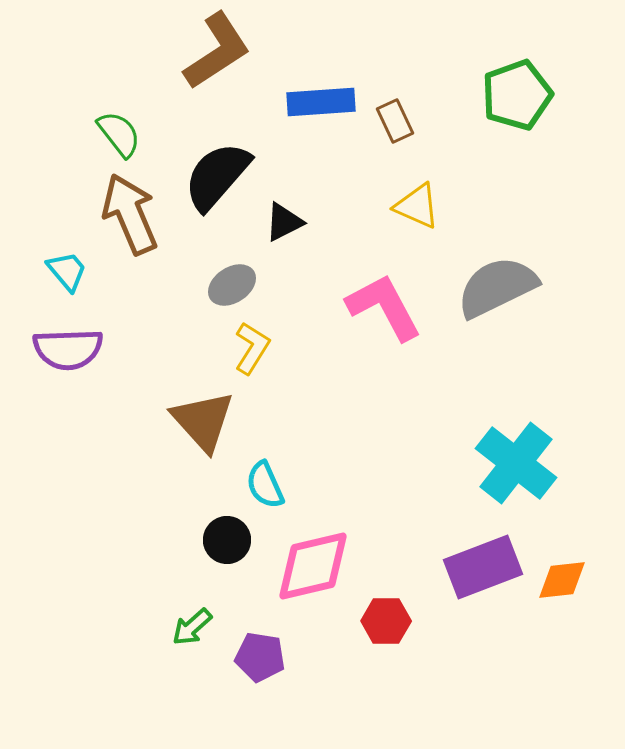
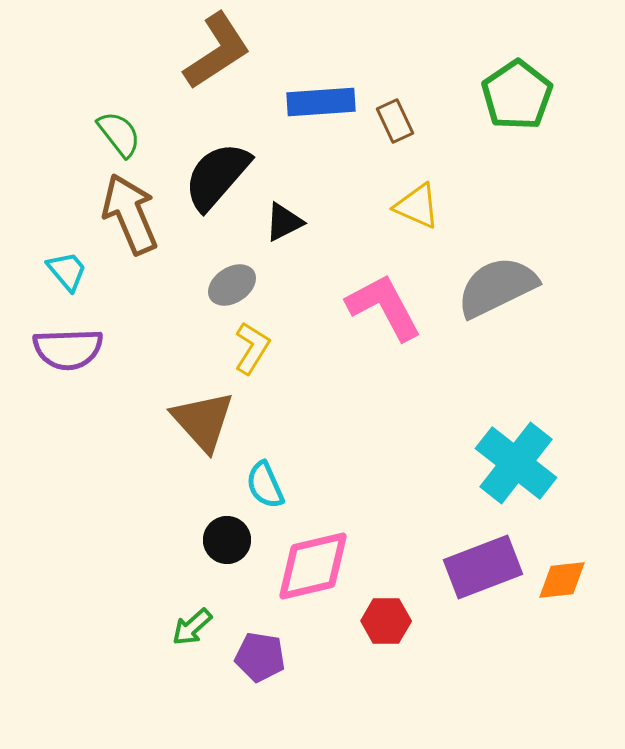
green pentagon: rotated 14 degrees counterclockwise
